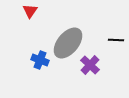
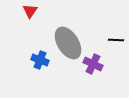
gray ellipse: rotated 72 degrees counterclockwise
purple cross: moved 3 px right, 1 px up; rotated 18 degrees counterclockwise
